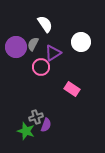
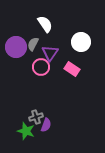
purple triangle: moved 3 px left; rotated 24 degrees counterclockwise
pink rectangle: moved 20 px up
